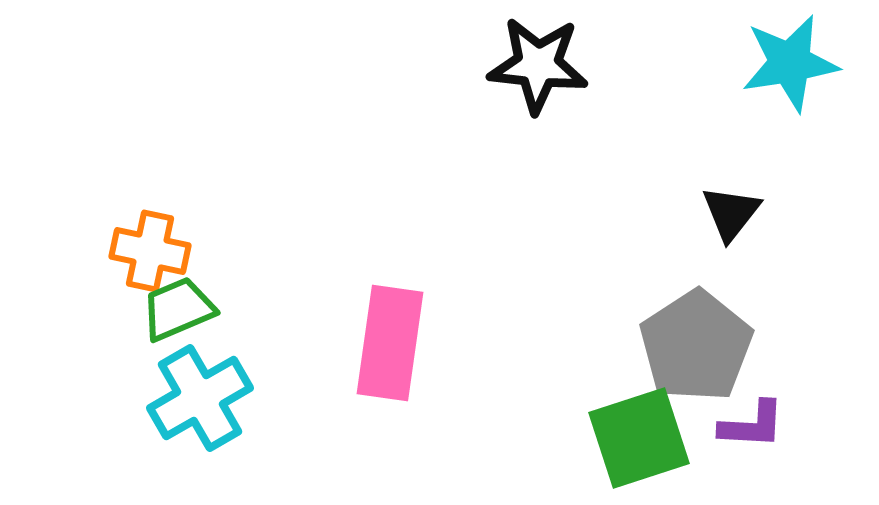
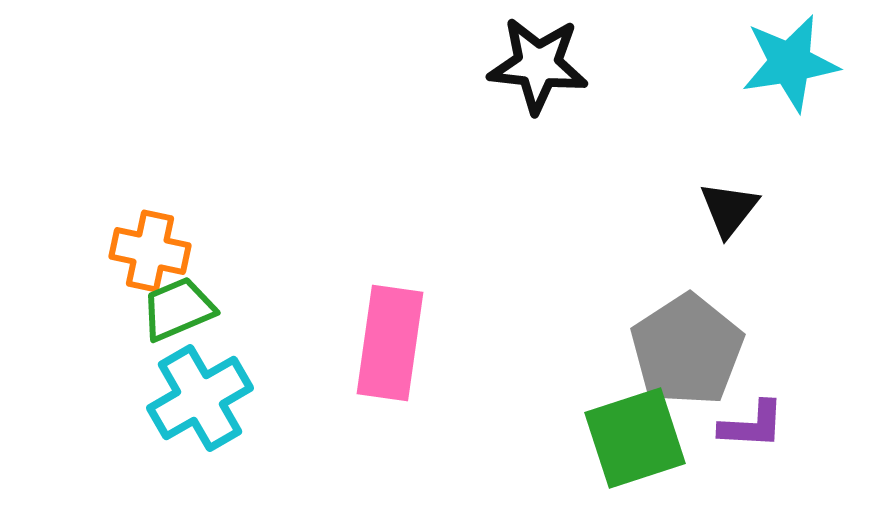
black triangle: moved 2 px left, 4 px up
gray pentagon: moved 9 px left, 4 px down
green square: moved 4 px left
